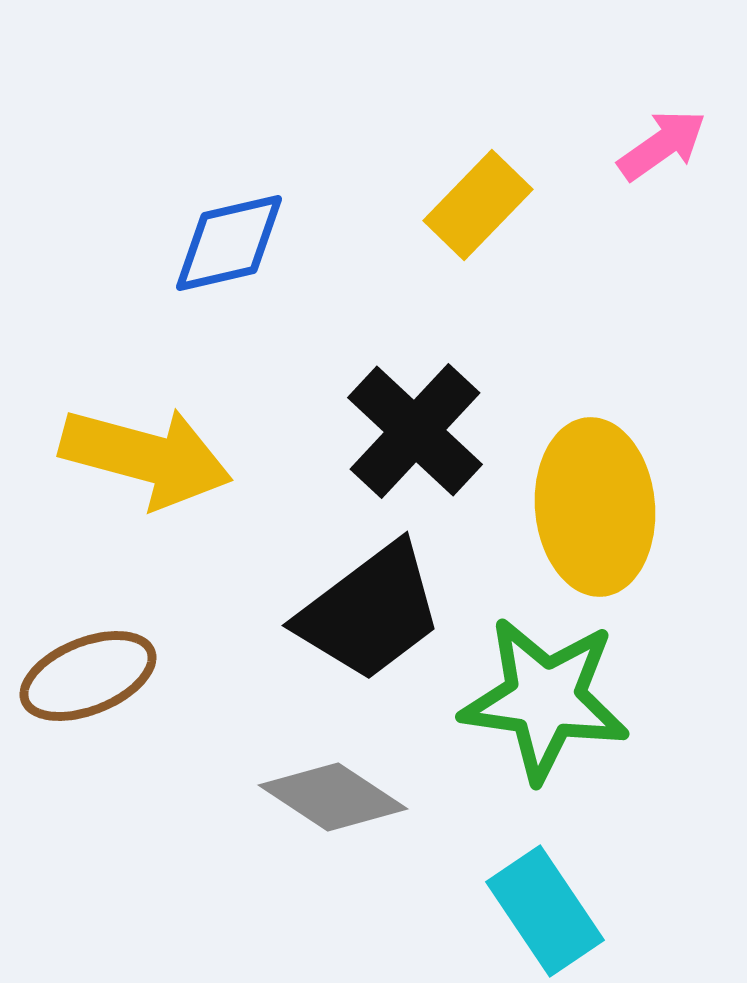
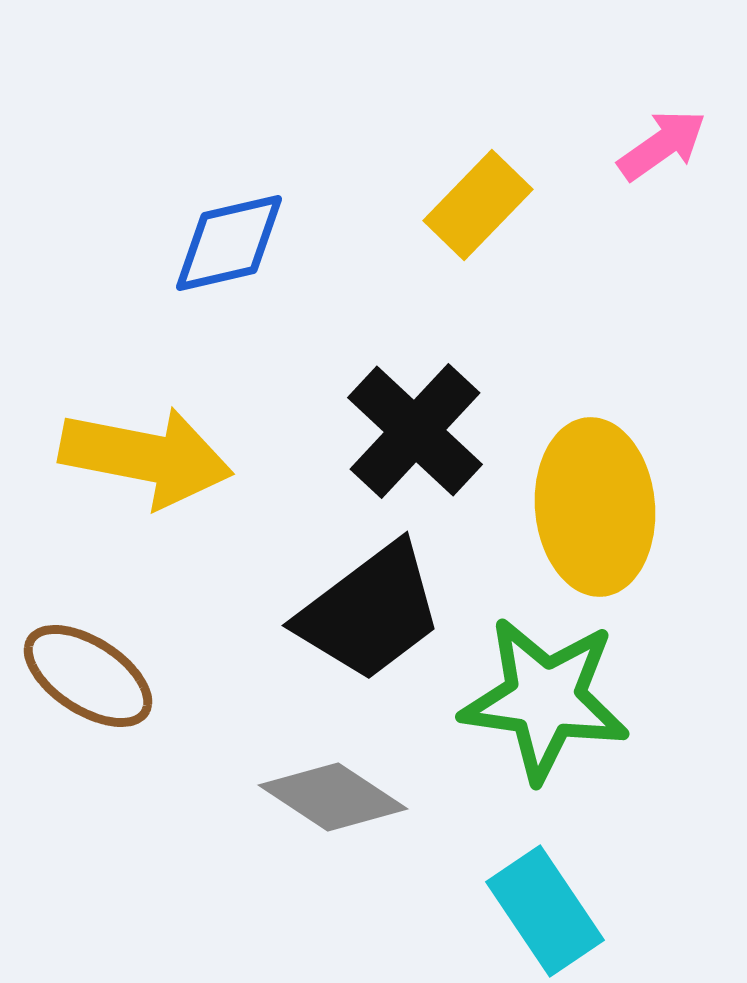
yellow arrow: rotated 4 degrees counterclockwise
brown ellipse: rotated 55 degrees clockwise
